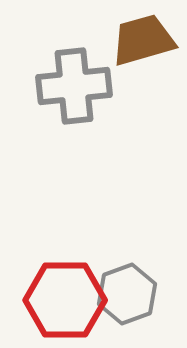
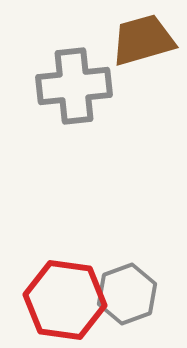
red hexagon: rotated 8 degrees clockwise
